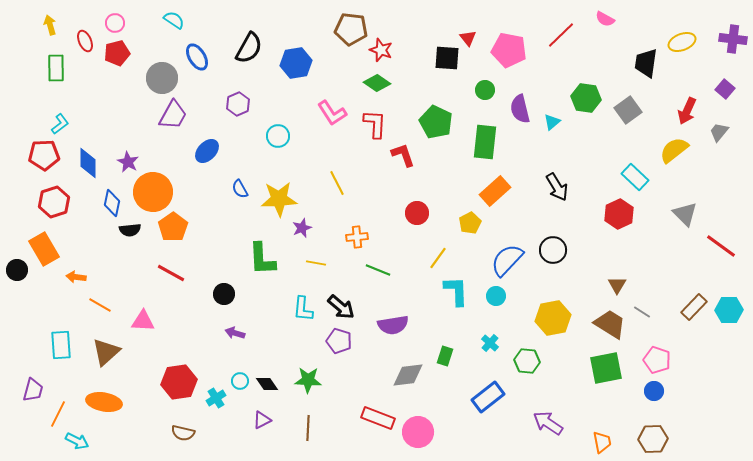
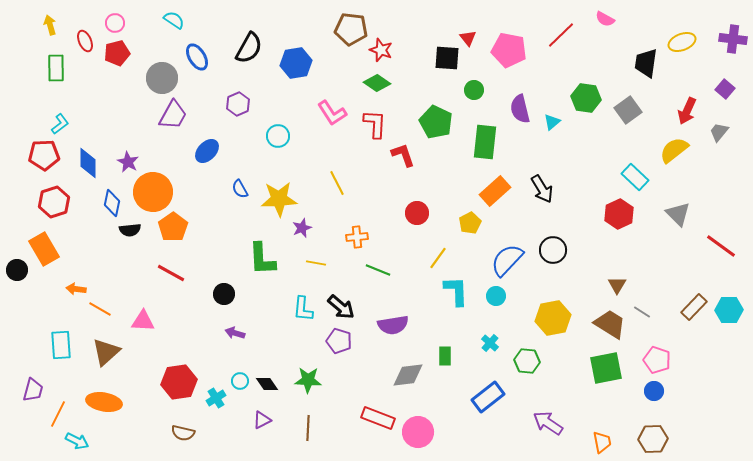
green circle at (485, 90): moved 11 px left
black arrow at (557, 187): moved 15 px left, 2 px down
gray triangle at (685, 214): moved 7 px left
orange arrow at (76, 277): moved 12 px down
orange line at (100, 305): moved 4 px down
green rectangle at (445, 356): rotated 18 degrees counterclockwise
